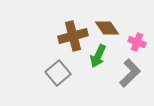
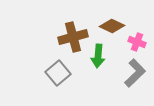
brown diamond: moved 5 px right, 2 px up; rotated 30 degrees counterclockwise
brown cross: moved 1 px down
green arrow: rotated 20 degrees counterclockwise
gray L-shape: moved 5 px right
